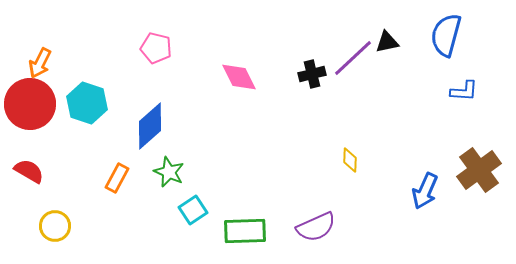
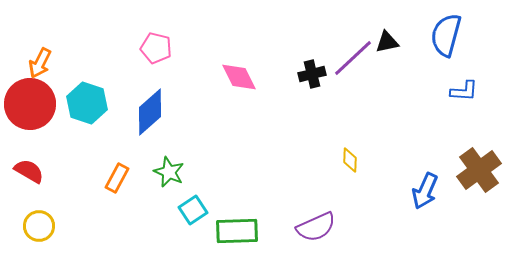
blue diamond: moved 14 px up
yellow circle: moved 16 px left
green rectangle: moved 8 px left
